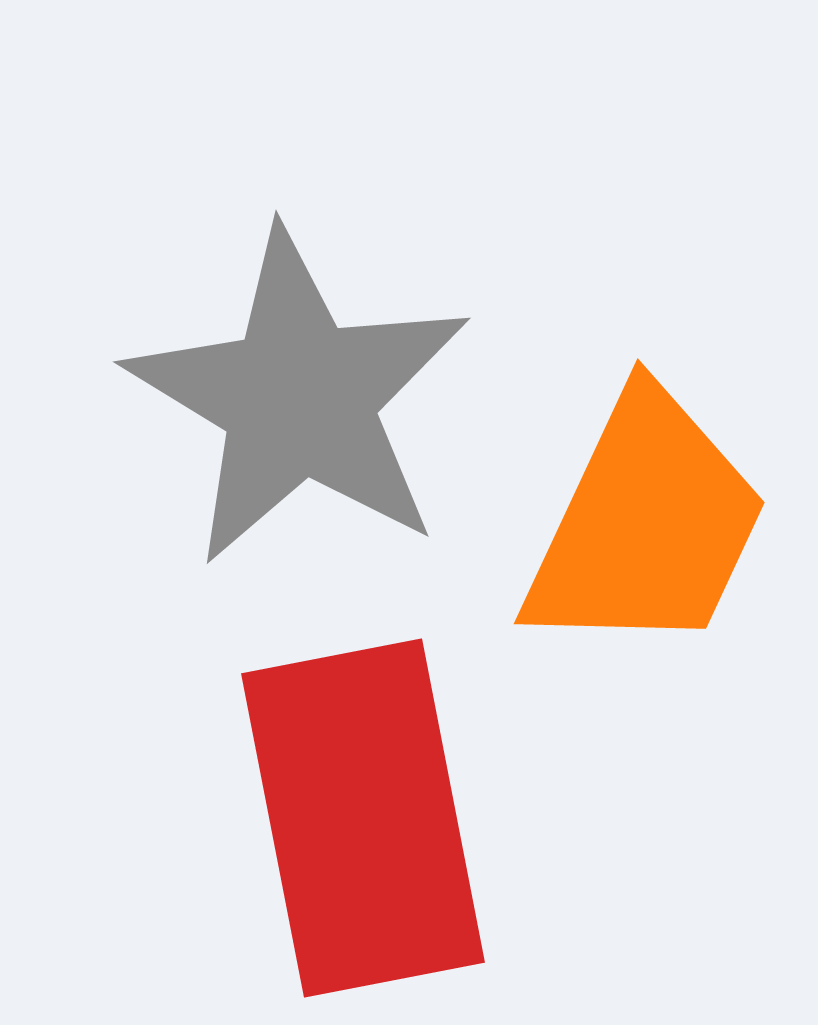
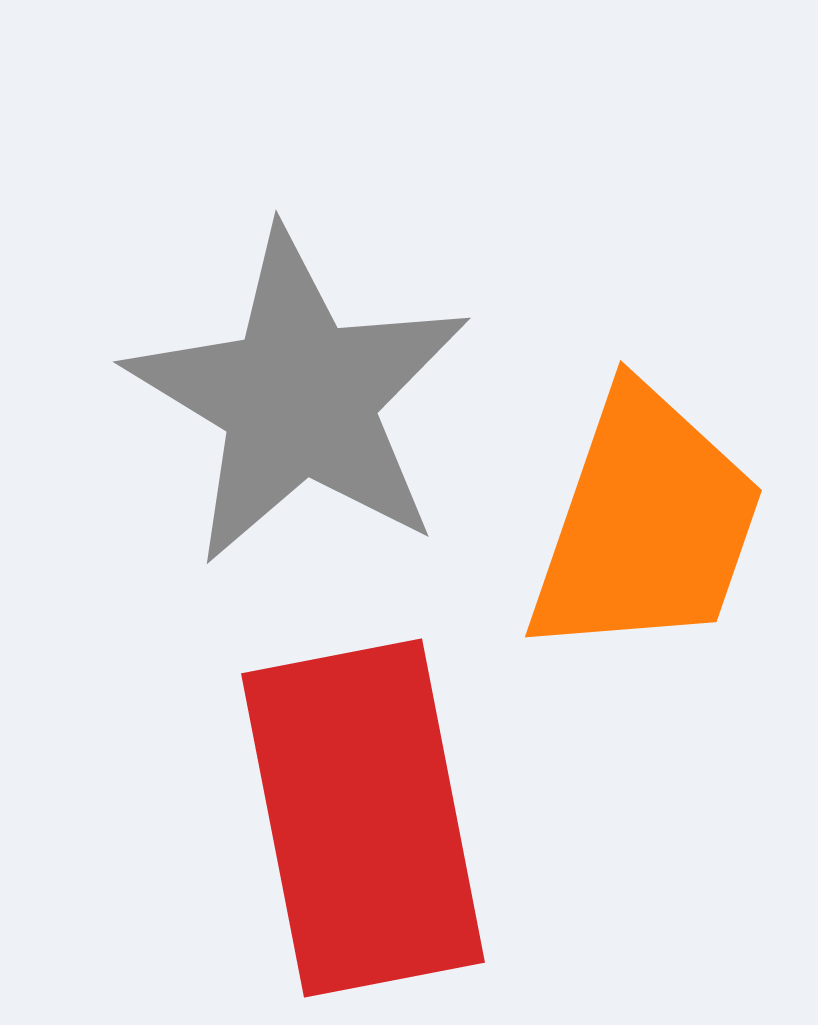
orange trapezoid: rotated 6 degrees counterclockwise
